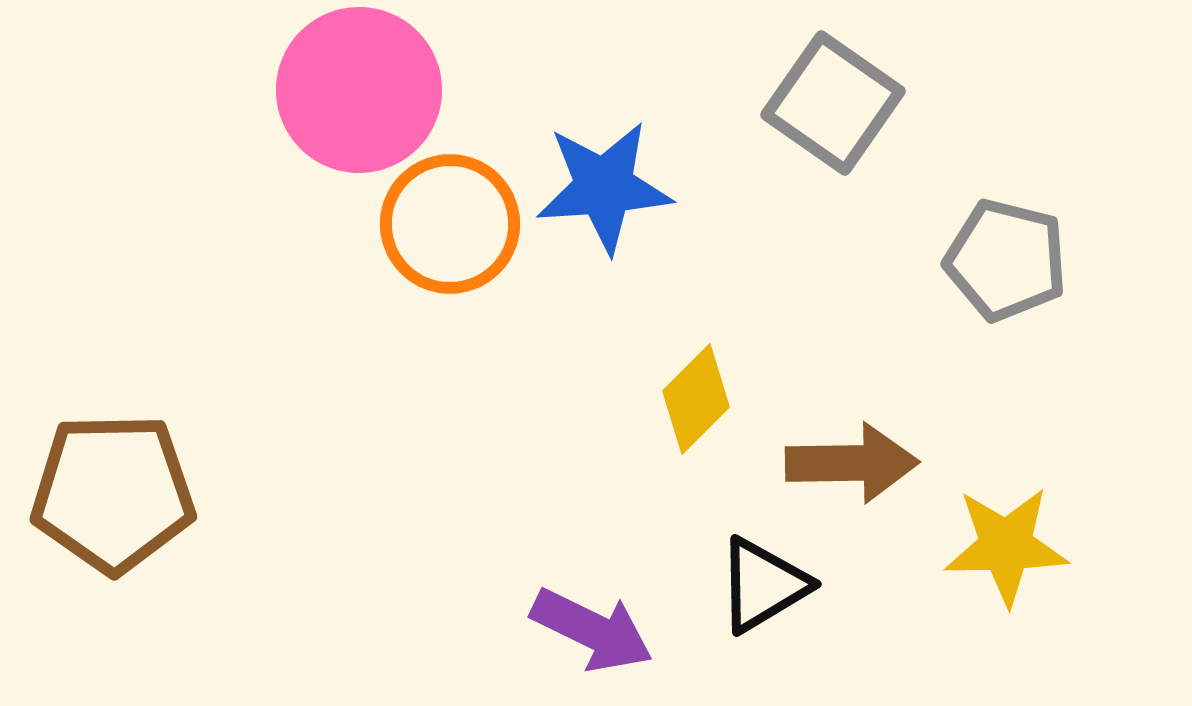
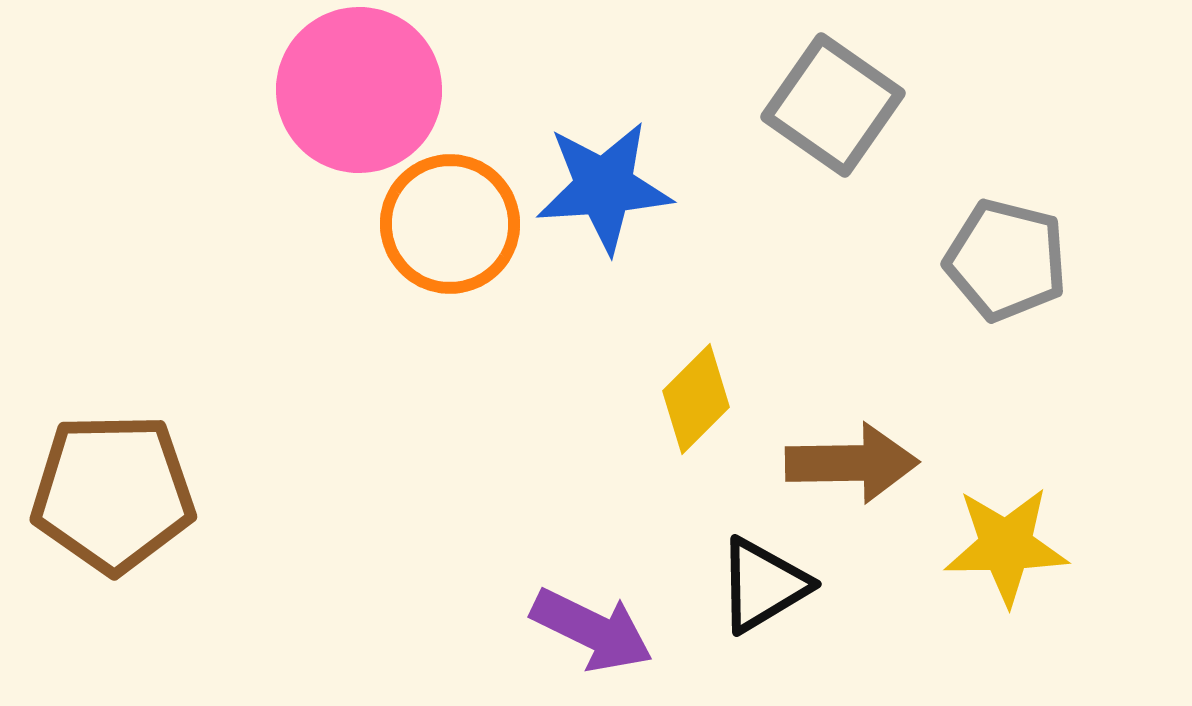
gray square: moved 2 px down
